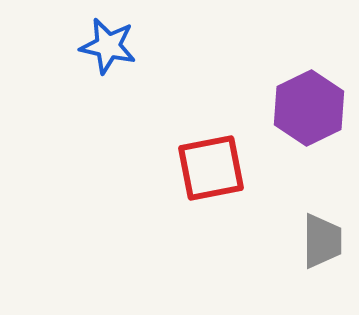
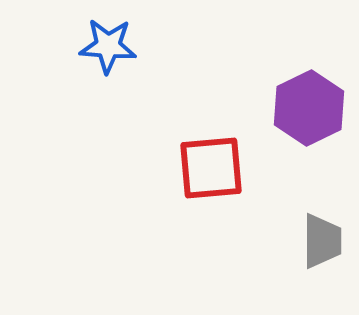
blue star: rotated 8 degrees counterclockwise
red square: rotated 6 degrees clockwise
